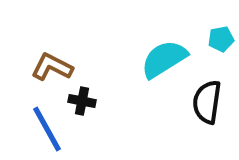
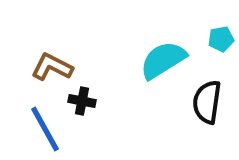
cyan semicircle: moved 1 px left, 1 px down
blue line: moved 2 px left
